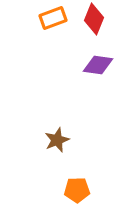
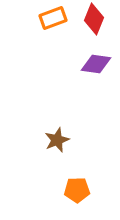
purple diamond: moved 2 px left, 1 px up
